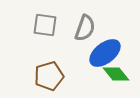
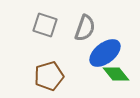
gray square: rotated 10 degrees clockwise
